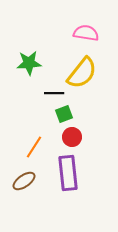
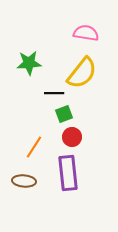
brown ellipse: rotated 40 degrees clockwise
